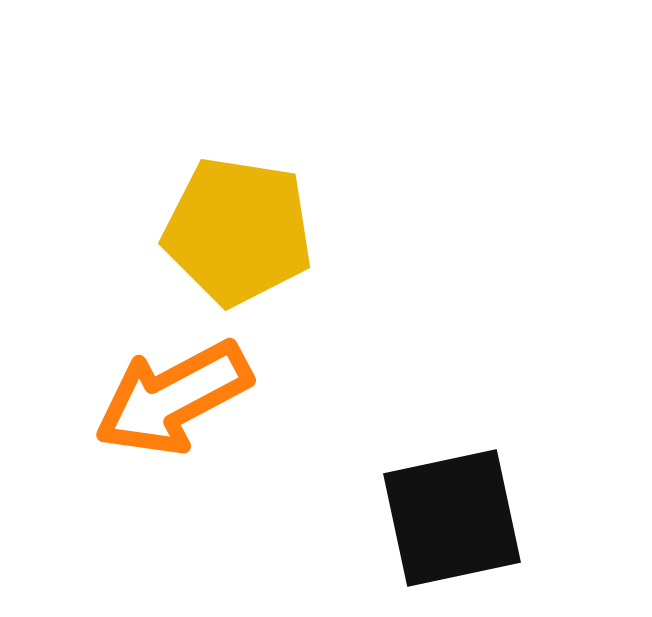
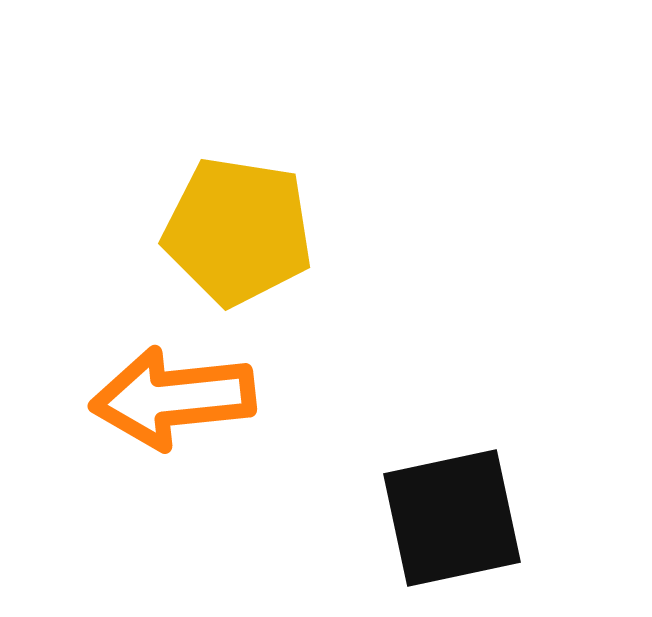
orange arrow: rotated 22 degrees clockwise
